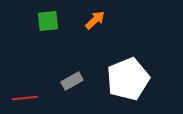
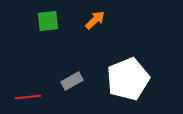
red line: moved 3 px right, 1 px up
